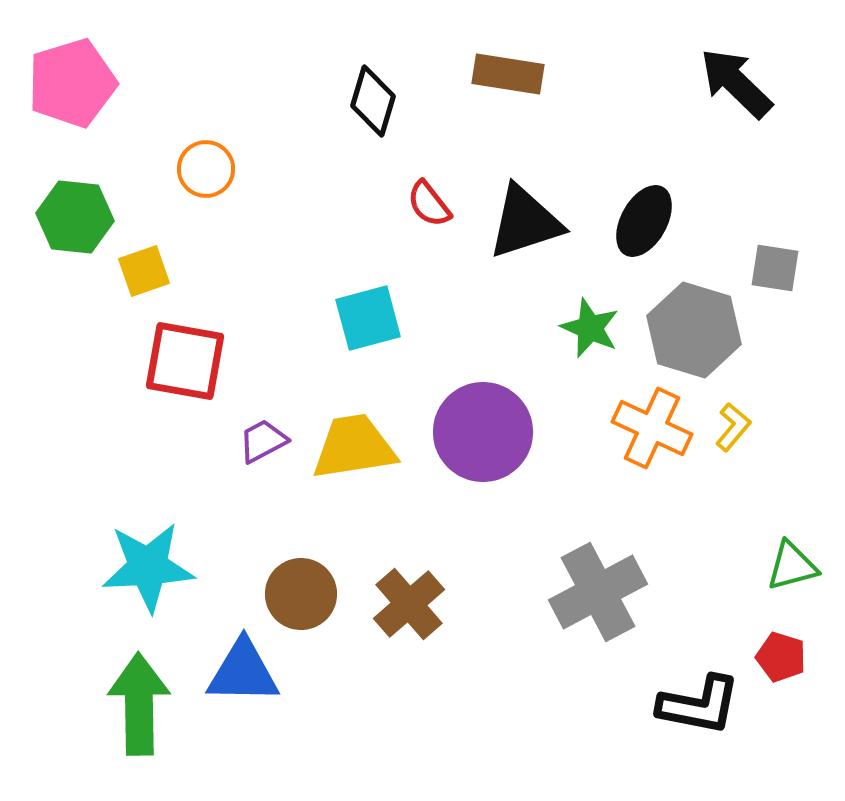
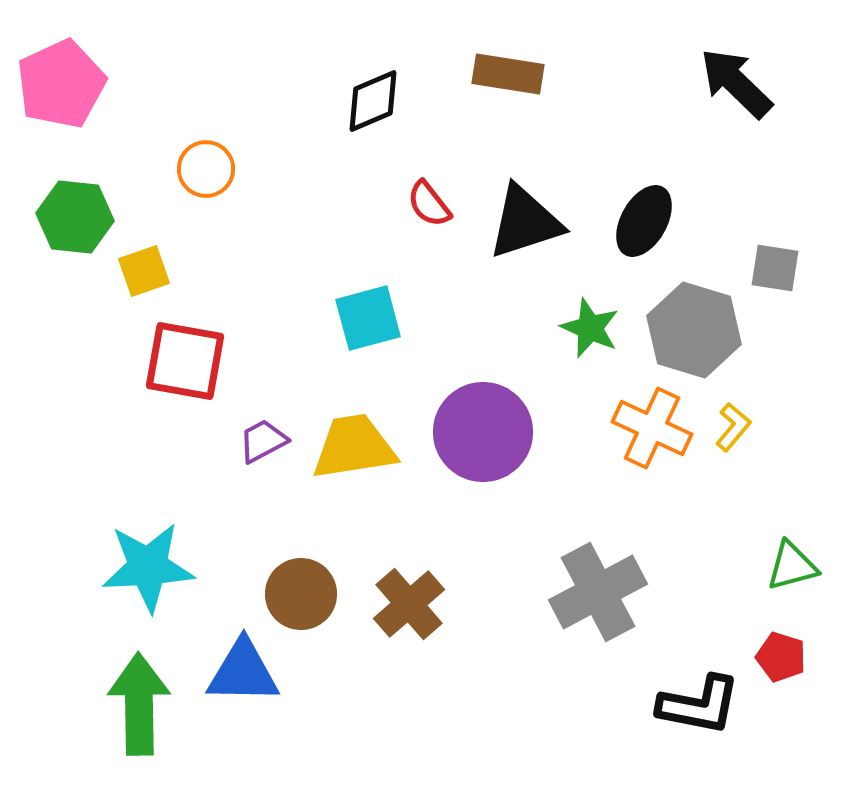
pink pentagon: moved 11 px left, 1 px down; rotated 8 degrees counterclockwise
black diamond: rotated 50 degrees clockwise
